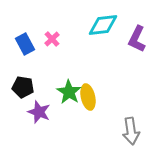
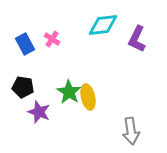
pink cross: rotated 14 degrees counterclockwise
